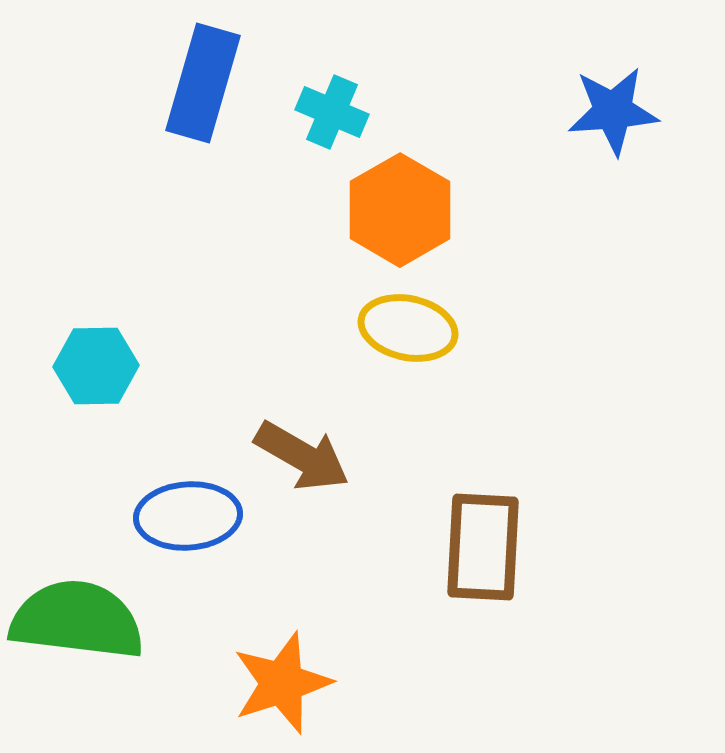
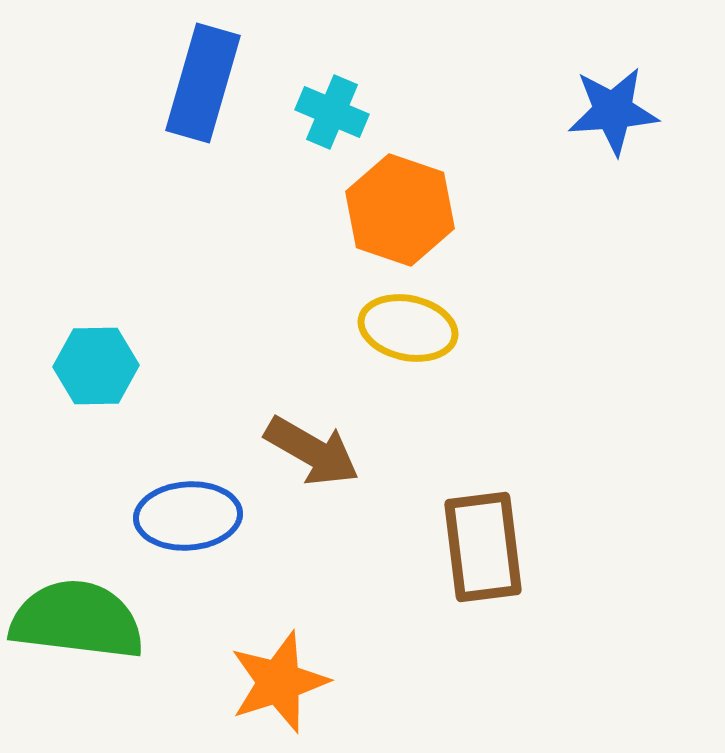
orange hexagon: rotated 11 degrees counterclockwise
brown arrow: moved 10 px right, 5 px up
brown rectangle: rotated 10 degrees counterclockwise
orange star: moved 3 px left, 1 px up
